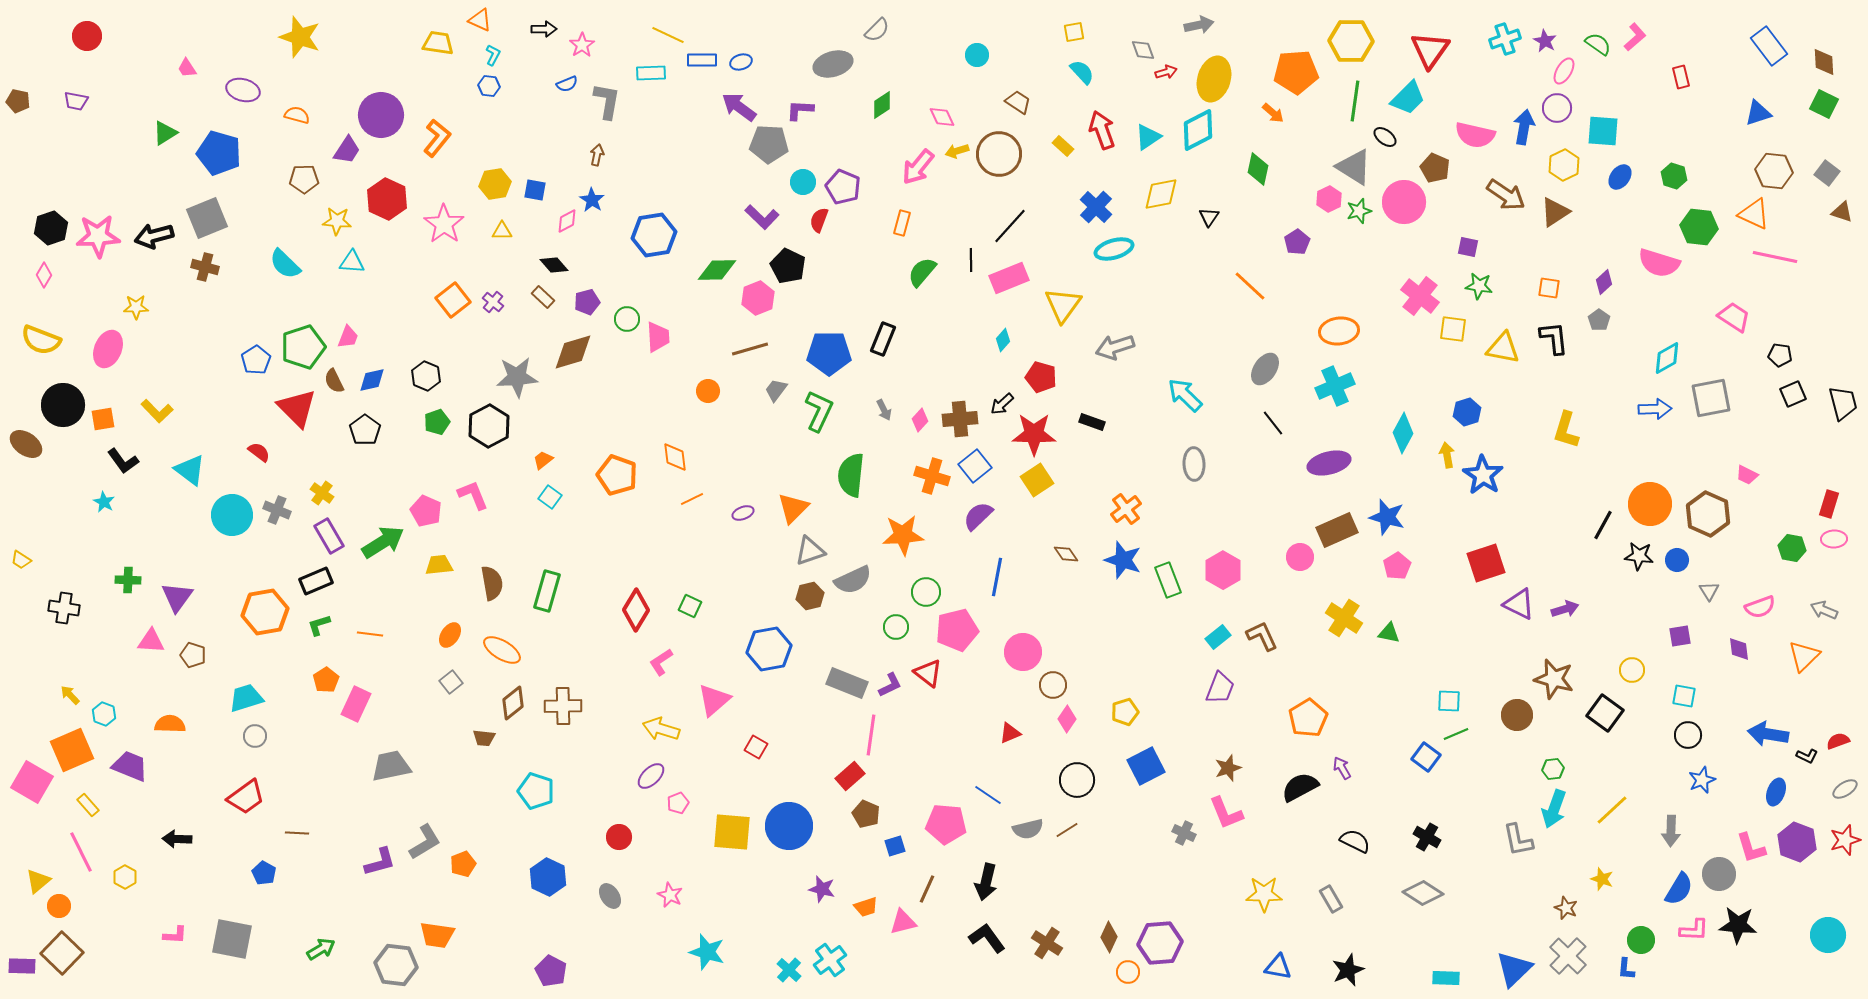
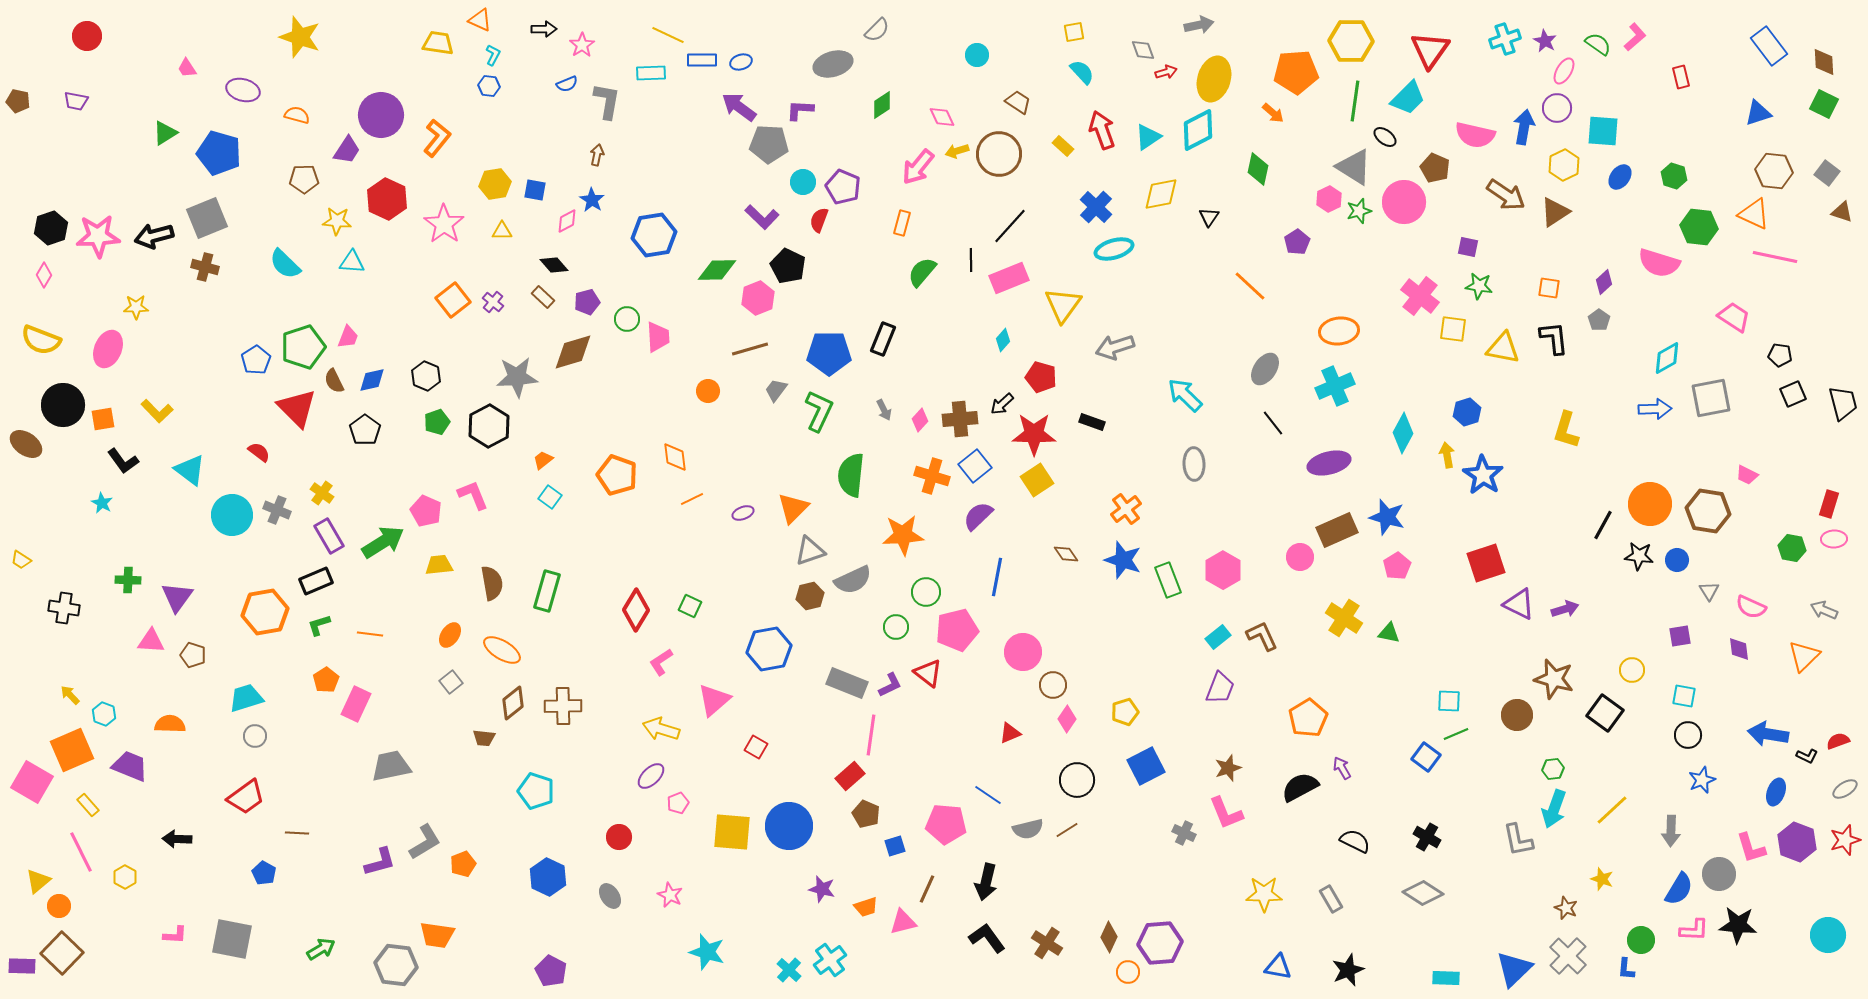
cyan star at (104, 502): moved 2 px left, 1 px down
brown hexagon at (1708, 514): moved 3 px up; rotated 15 degrees counterclockwise
pink semicircle at (1760, 607): moved 9 px left; rotated 44 degrees clockwise
